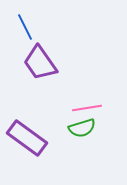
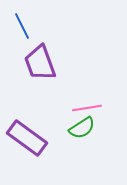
blue line: moved 3 px left, 1 px up
purple trapezoid: rotated 15 degrees clockwise
green semicircle: rotated 16 degrees counterclockwise
